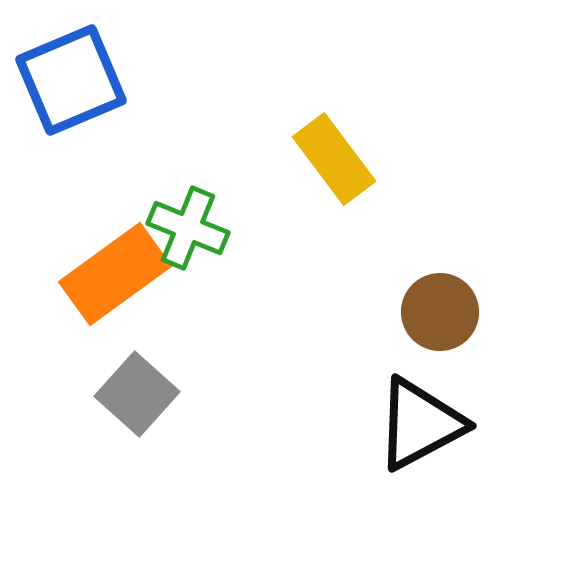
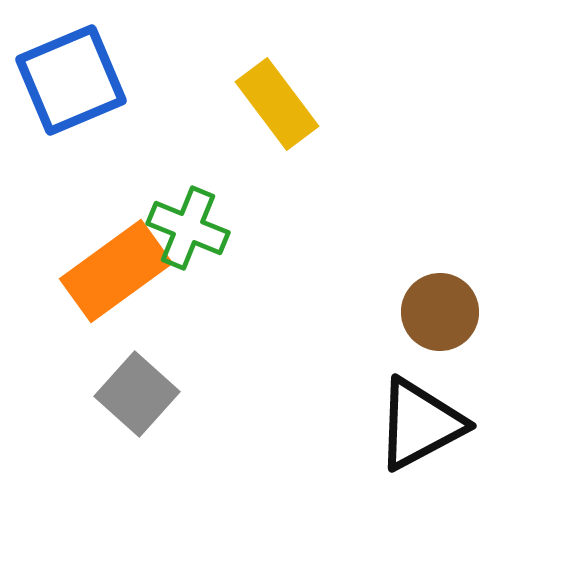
yellow rectangle: moved 57 px left, 55 px up
orange rectangle: moved 1 px right, 3 px up
